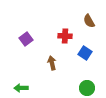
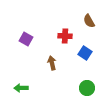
purple square: rotated 24 degrees counterclockwise
